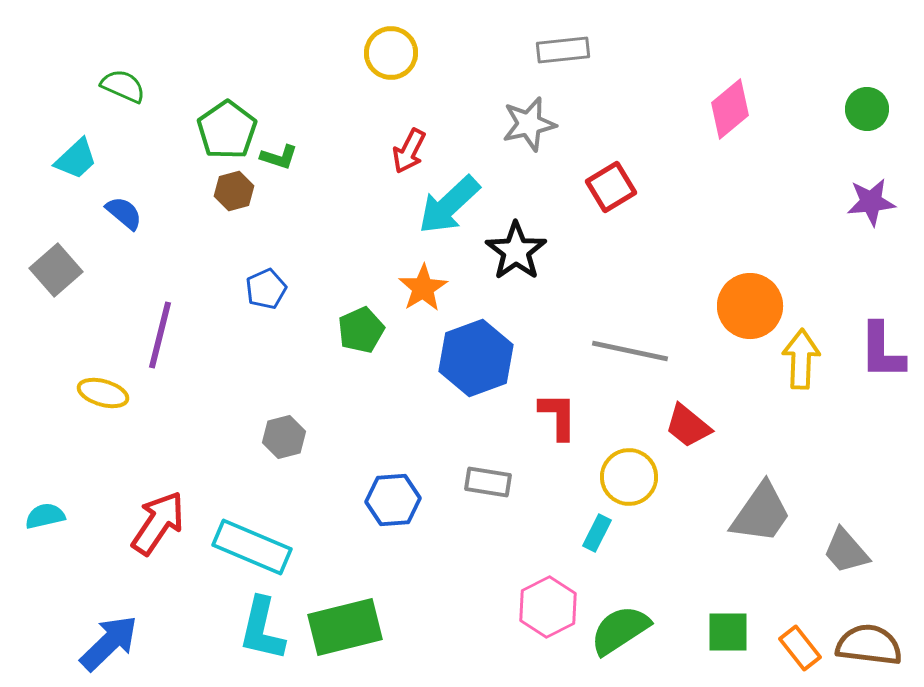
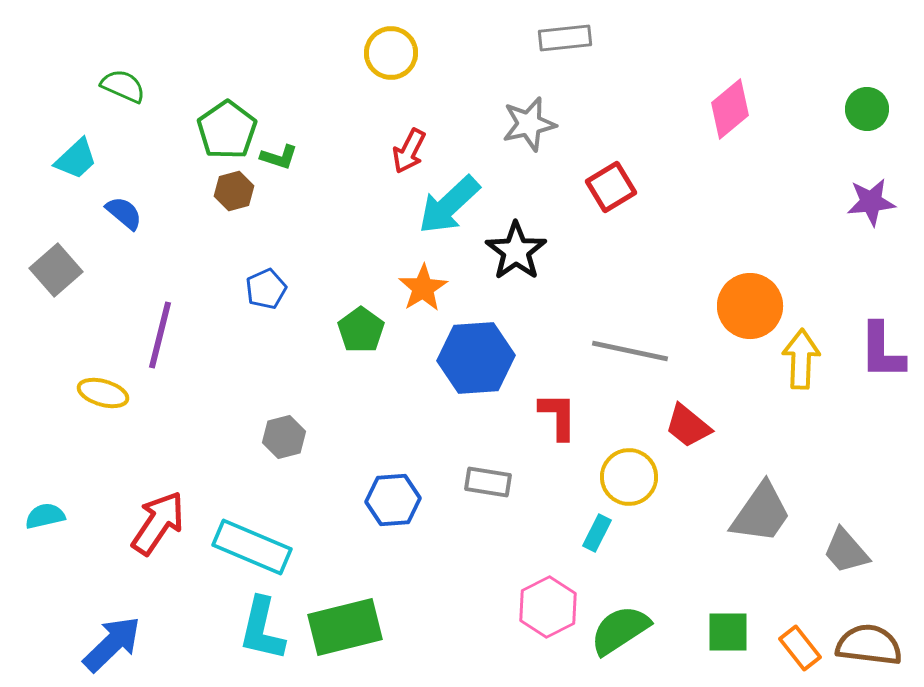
gray rectangle at (563, 50): moved 2 px right, 12 px up
green pentagon at (361, 330): rotated 12 degrees counterclockwise
blue hexagon at (476, 358): rotated 16 degrees clockwise
blue arrow at (109, 643): moved 3 px right, 1 px down
